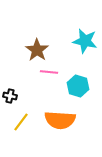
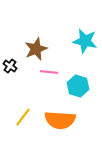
brown star: moved 1 px left, 1 px up; rotated 15 degrees clockwise
black cross: moved 30 px up; rotated 24 degrees clockwise
yellow line: moved 2 px right, 5 px up
